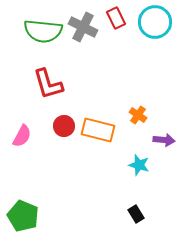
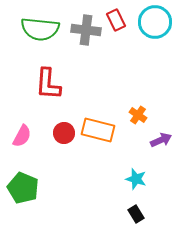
red rectangle: moved 2 px down
gray cross: moved 3 px right, 3 px down; rotated 20 degrees counterclockwise
green semicircle: moved 3 px left, 2 px up
red L-shape: rotated 20 degrees clockwise
red circle: moved 7 px down
purple arrow: moved 3 px left; rotated 30 degrees counterclockwise
cyan star: moved 3 px left, 14 px down
green pentagon: moved 28 px up
